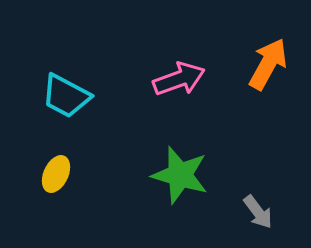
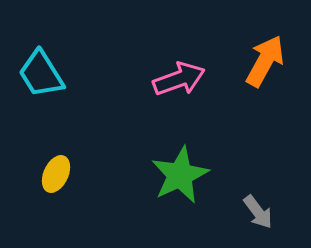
orange arrow: moved 3 px left, 3 px up
cyan trapezoid: moved 25 px left, 22 px up; rotated 30 degrees clockwise
green star: rotated 30 degrees clockwise
